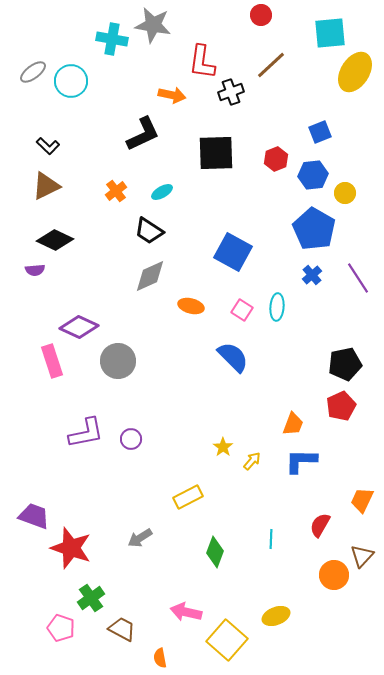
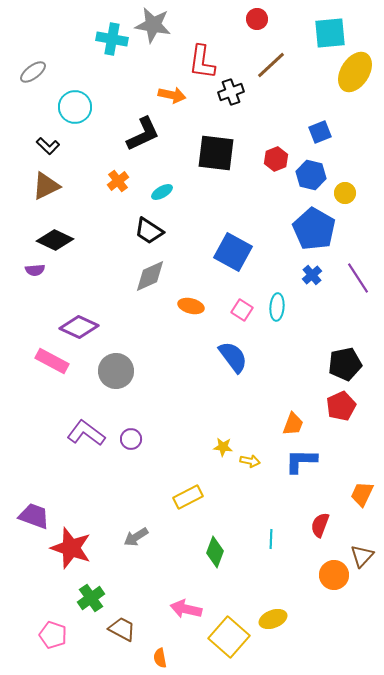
red circle at (261, 15): moved 4 px left, 4 px down
cyan circle at (71, 81): moved 4 px right, 26 px down
black square at (216, 153): rotated 9 degrees clockwise
blue hexagon at (313, 175): moved 2 px left; rotated 20 degrees clockwise
orange cross at (116, 191): moved 2 px right, 10 px up
blue semicircle at (233, 357): rotated 8 degrees clockwise
pink rectangle at (52, 361): rotated 44 degrees counterclockwise
gray circle at (118, 361): moved 2 px left, 10 px down
purple L-shape at (86, 433): rotated 132 degrees counterclockwise
yellow star at (223, 447): rotated 30 degrees counterclockwise
yellow arrow at (252, 461): moved 2 px left; rotated 60 degrees clockwise
orange trapezoid at (362, 500): moved 6 px up
red semicircle at (320, 525): rotated 10 degrees counterclockwise
gray arrow at (140, 538): moved 4 px left, 1 px up
pink arrow at (186, 612): moved 3 px up
yellow ellipse at (276, 616): moved 3 px left, 3 px down
pink pentagon at (61, 628): moved 8 px left, 7 px down
yellow square at (227, 640): moved 2 px right, 3 px up
